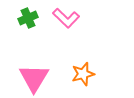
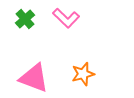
green cross: moved 3 px left, 1 px down; rotated 18 degrees counterclockwise
pink triangle: rotated 40 degrees counterclockwise
